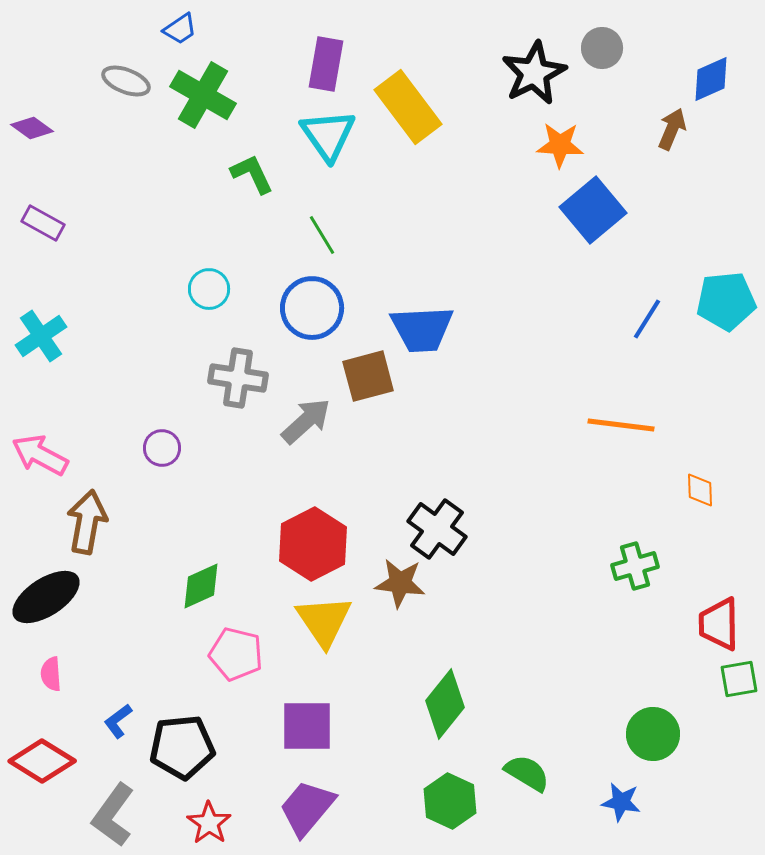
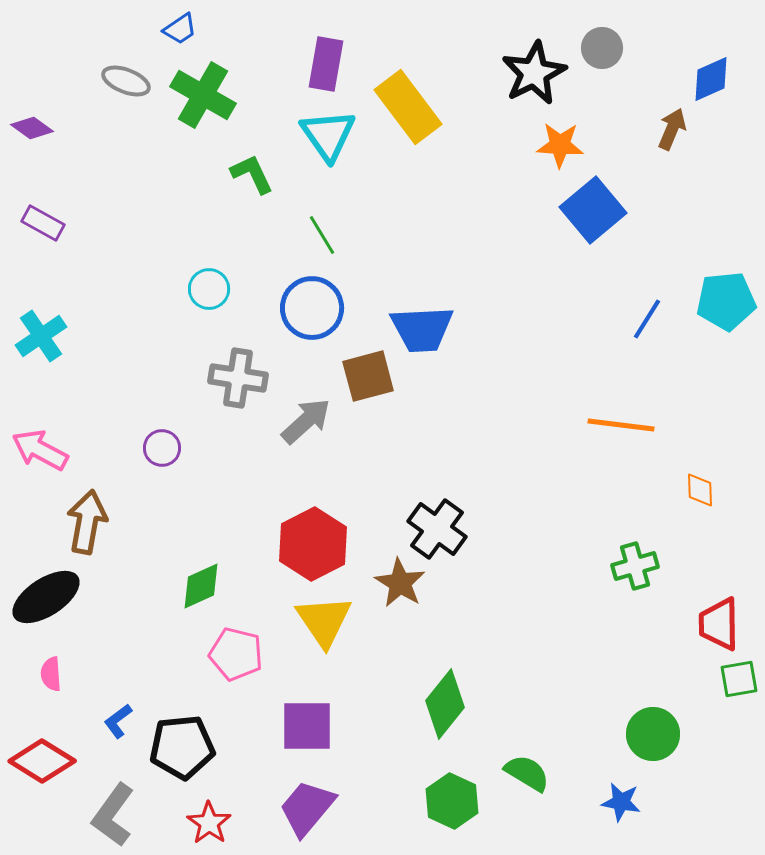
pink arrow at (40, 455): moved 5 px up
brown star at (400, 583): rotated 24 degrees clockwise
green hexagon at (450, 801): moved 2 px right
